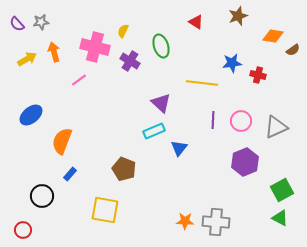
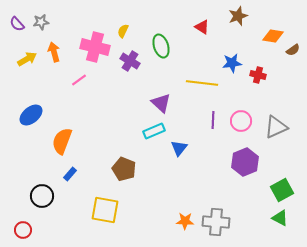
red triangle: moved 6 px right, 5 px down
